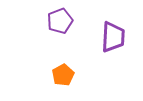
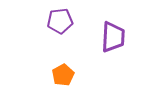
purple pentagon: rotated 15 degrees clockwise
